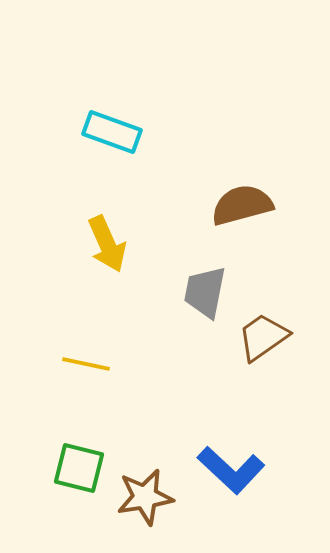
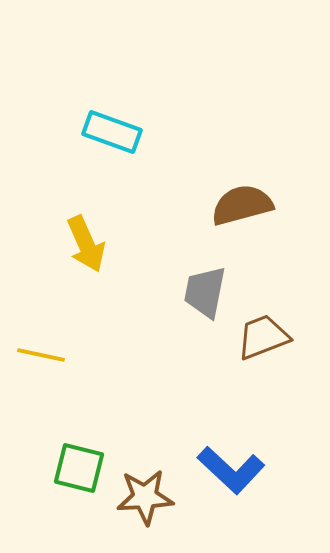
yellow arrow: moved 21 px left
brown trapezoid: rotated 14 degrees clockwise
yellow line: moved 45 px left, 9 px up
brown star: rotated 6 degrees clockwise
